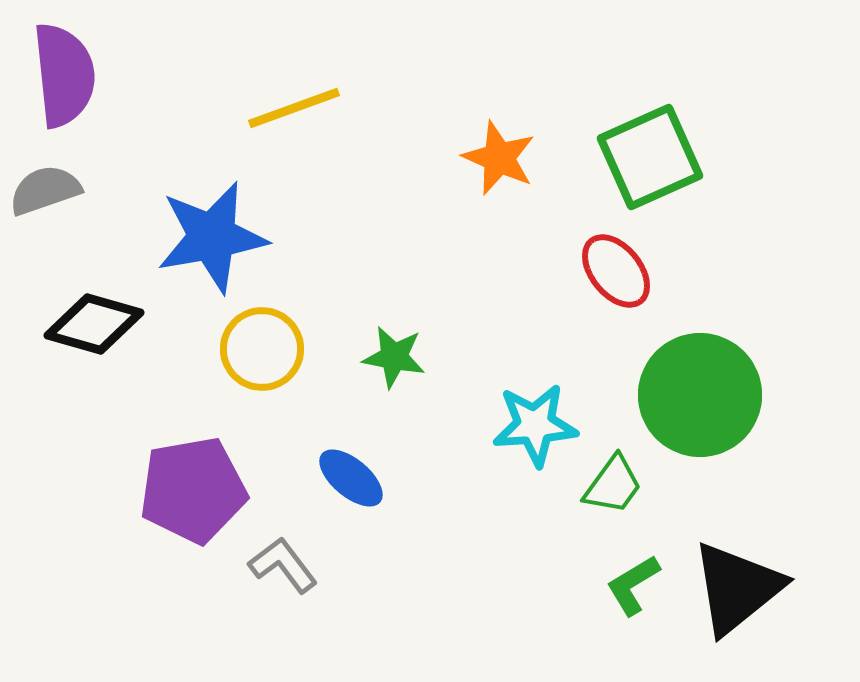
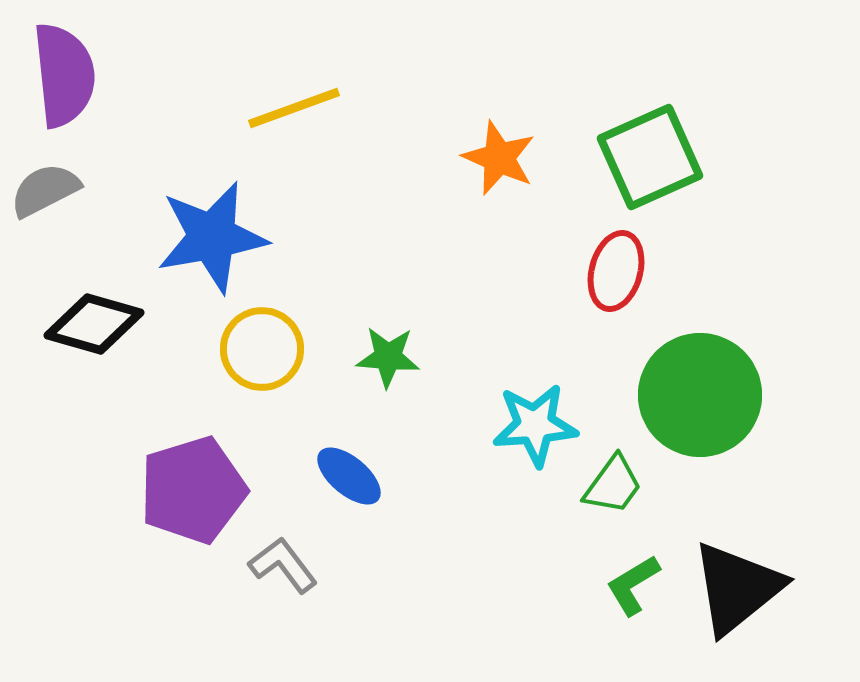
gray semicircle: rotated 8 degrees counterclockwise
red ellipse: rotated 54 degrees clockwise
green star: moved 6 px left; rotated 6 degrees counterclockwise
blue ellipse: moved 2 px left, 2 px up
purple pentagon: rotated 7 degrees counterclockwise
